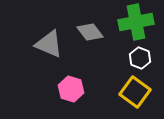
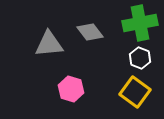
green cross: moved 4 px right, 1 px down
gray triangle: rotated 28 degrees counterclockwise
